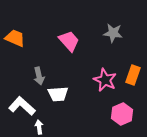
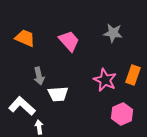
orange trapezoid: moved 10 px right
